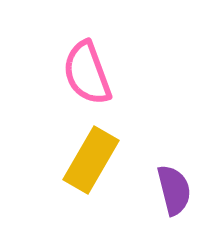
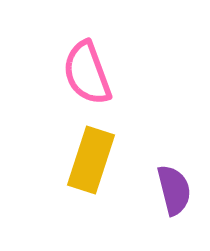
yellow rectangle: rotated 12 degrees counterclockwise
